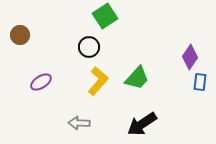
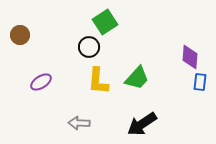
green square: moved 6 px down
purple diamond: rotated 30 degrees counterclockwise
yellow L-shape: rotated 144 degrees clockwise
